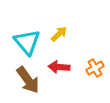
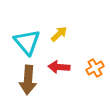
brown arrow: rotated 40 degrees clockwise
